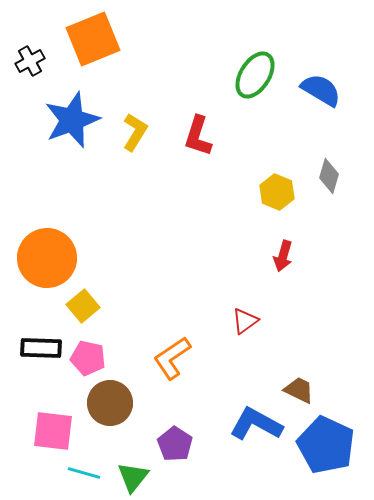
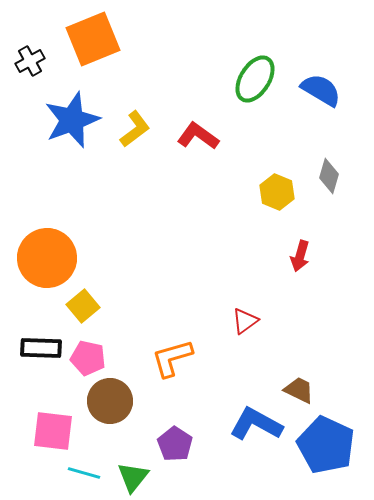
green ellipse: moved 4 px down
yellow L-shape: moved 3 px up; rotated 21 degrees clockwise
red L-shape: rotated 108 degrees clockwise
red arrow: moved 17 px right
orange L-shape: rotated 18 degrees clockwise
brown circle: moved 2 px up
